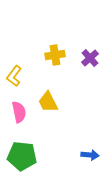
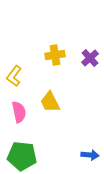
yellow trapezoid: moved 2 px right
